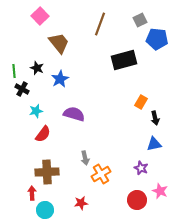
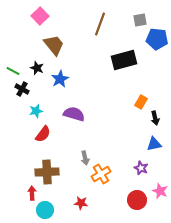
gray square: rotated 16 degrees clockwise
brown trapezoid: moved 5 px left, 2 px down
green line: moved 1 px left; rotated 56 degrees counterclockwise
red star: rotated 16 degrees clockwise
